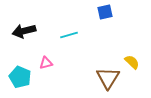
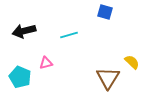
blue square: rotated 28 degrees clockwise
